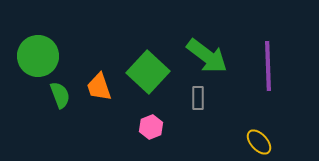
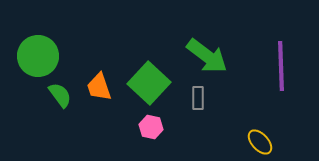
purple line: moved 13 px right
green square: moved 1 px right, 11 px down
green semicircle: rotated 16 degrees counterclockwise
pink hexagon: rotated 25 degrees counterclockwise
yellow ellipse: moved 1 px right
